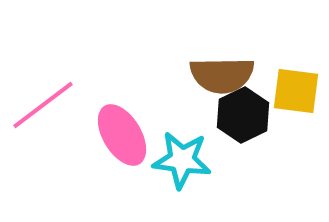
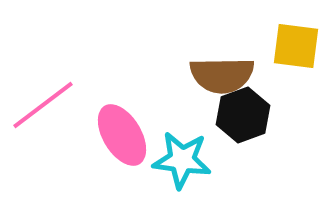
yellow square: moved 45 px up
black hexagon: rotated 6 degrees clockwise
